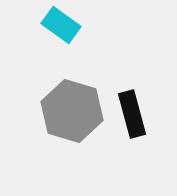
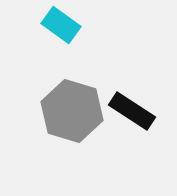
black rectangle: moved 3 px up; rotated 42 degrees counterclockwise
